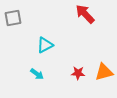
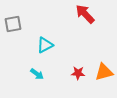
gray square: moved 6 px down
